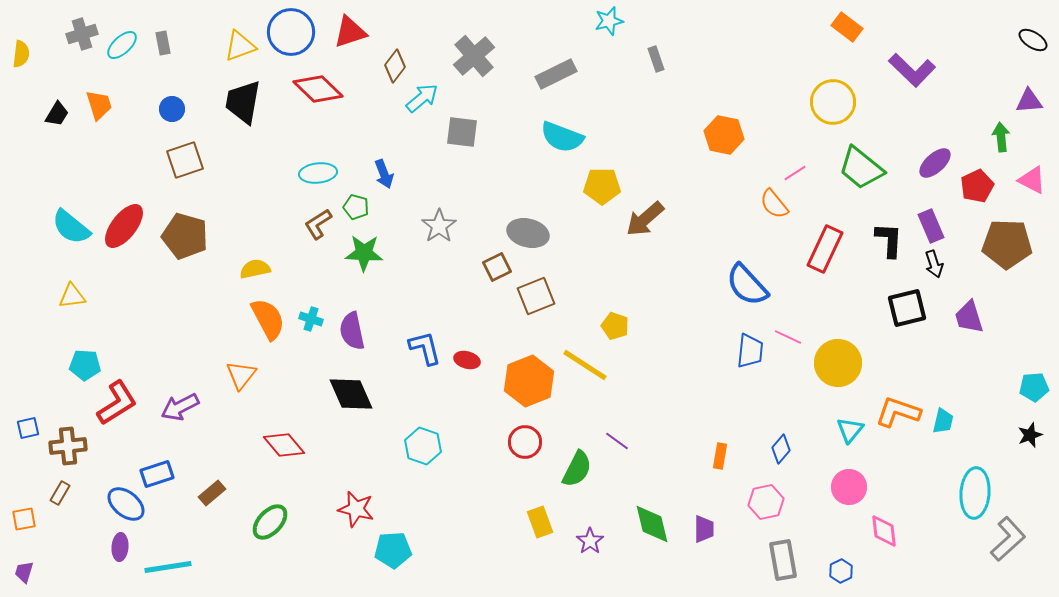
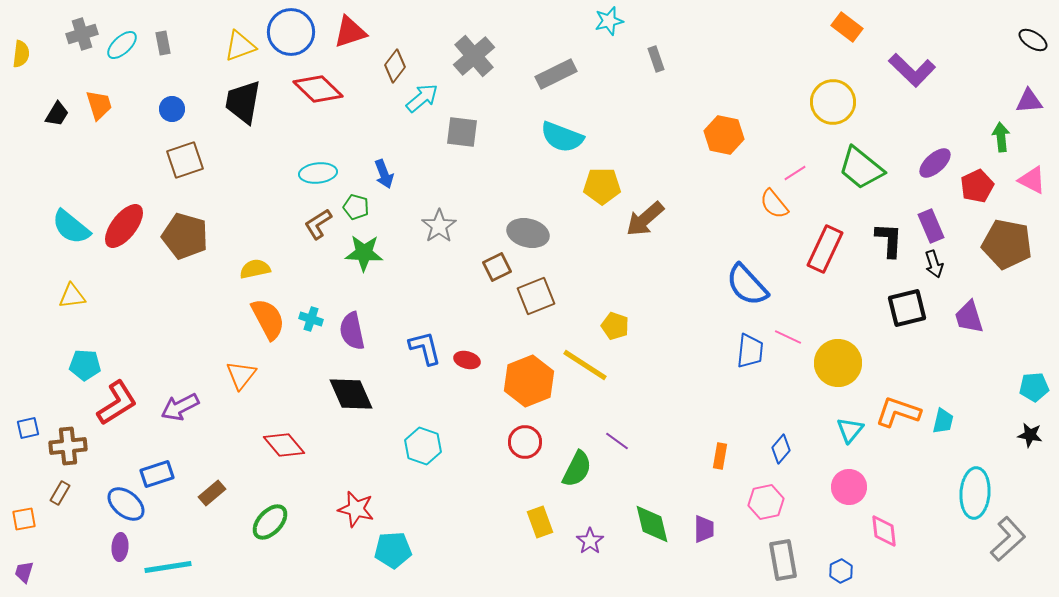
brown pentagon at (1007, 244): rotated 9 degrees clockwise
black star at (1030, 435): rotated 30 degrees clockwise
